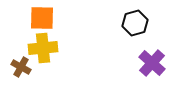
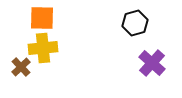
brown cross: rotated 18 degrees clockwise
